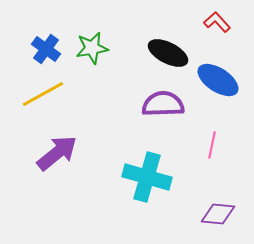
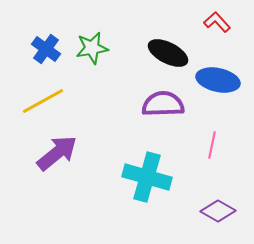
blue ellipse: rotated 21 degrees counterclockwise
yellow line: moved 7 px down
purple diamond: moved 3 px up; rotated 24 degrees clockwise
